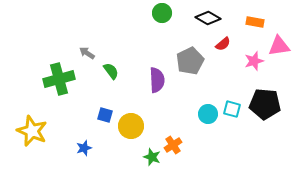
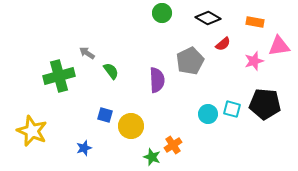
green cross: moved 3 px up
